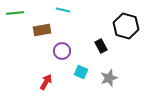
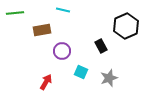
black hexagon: rotated 20 degrees clockwise
